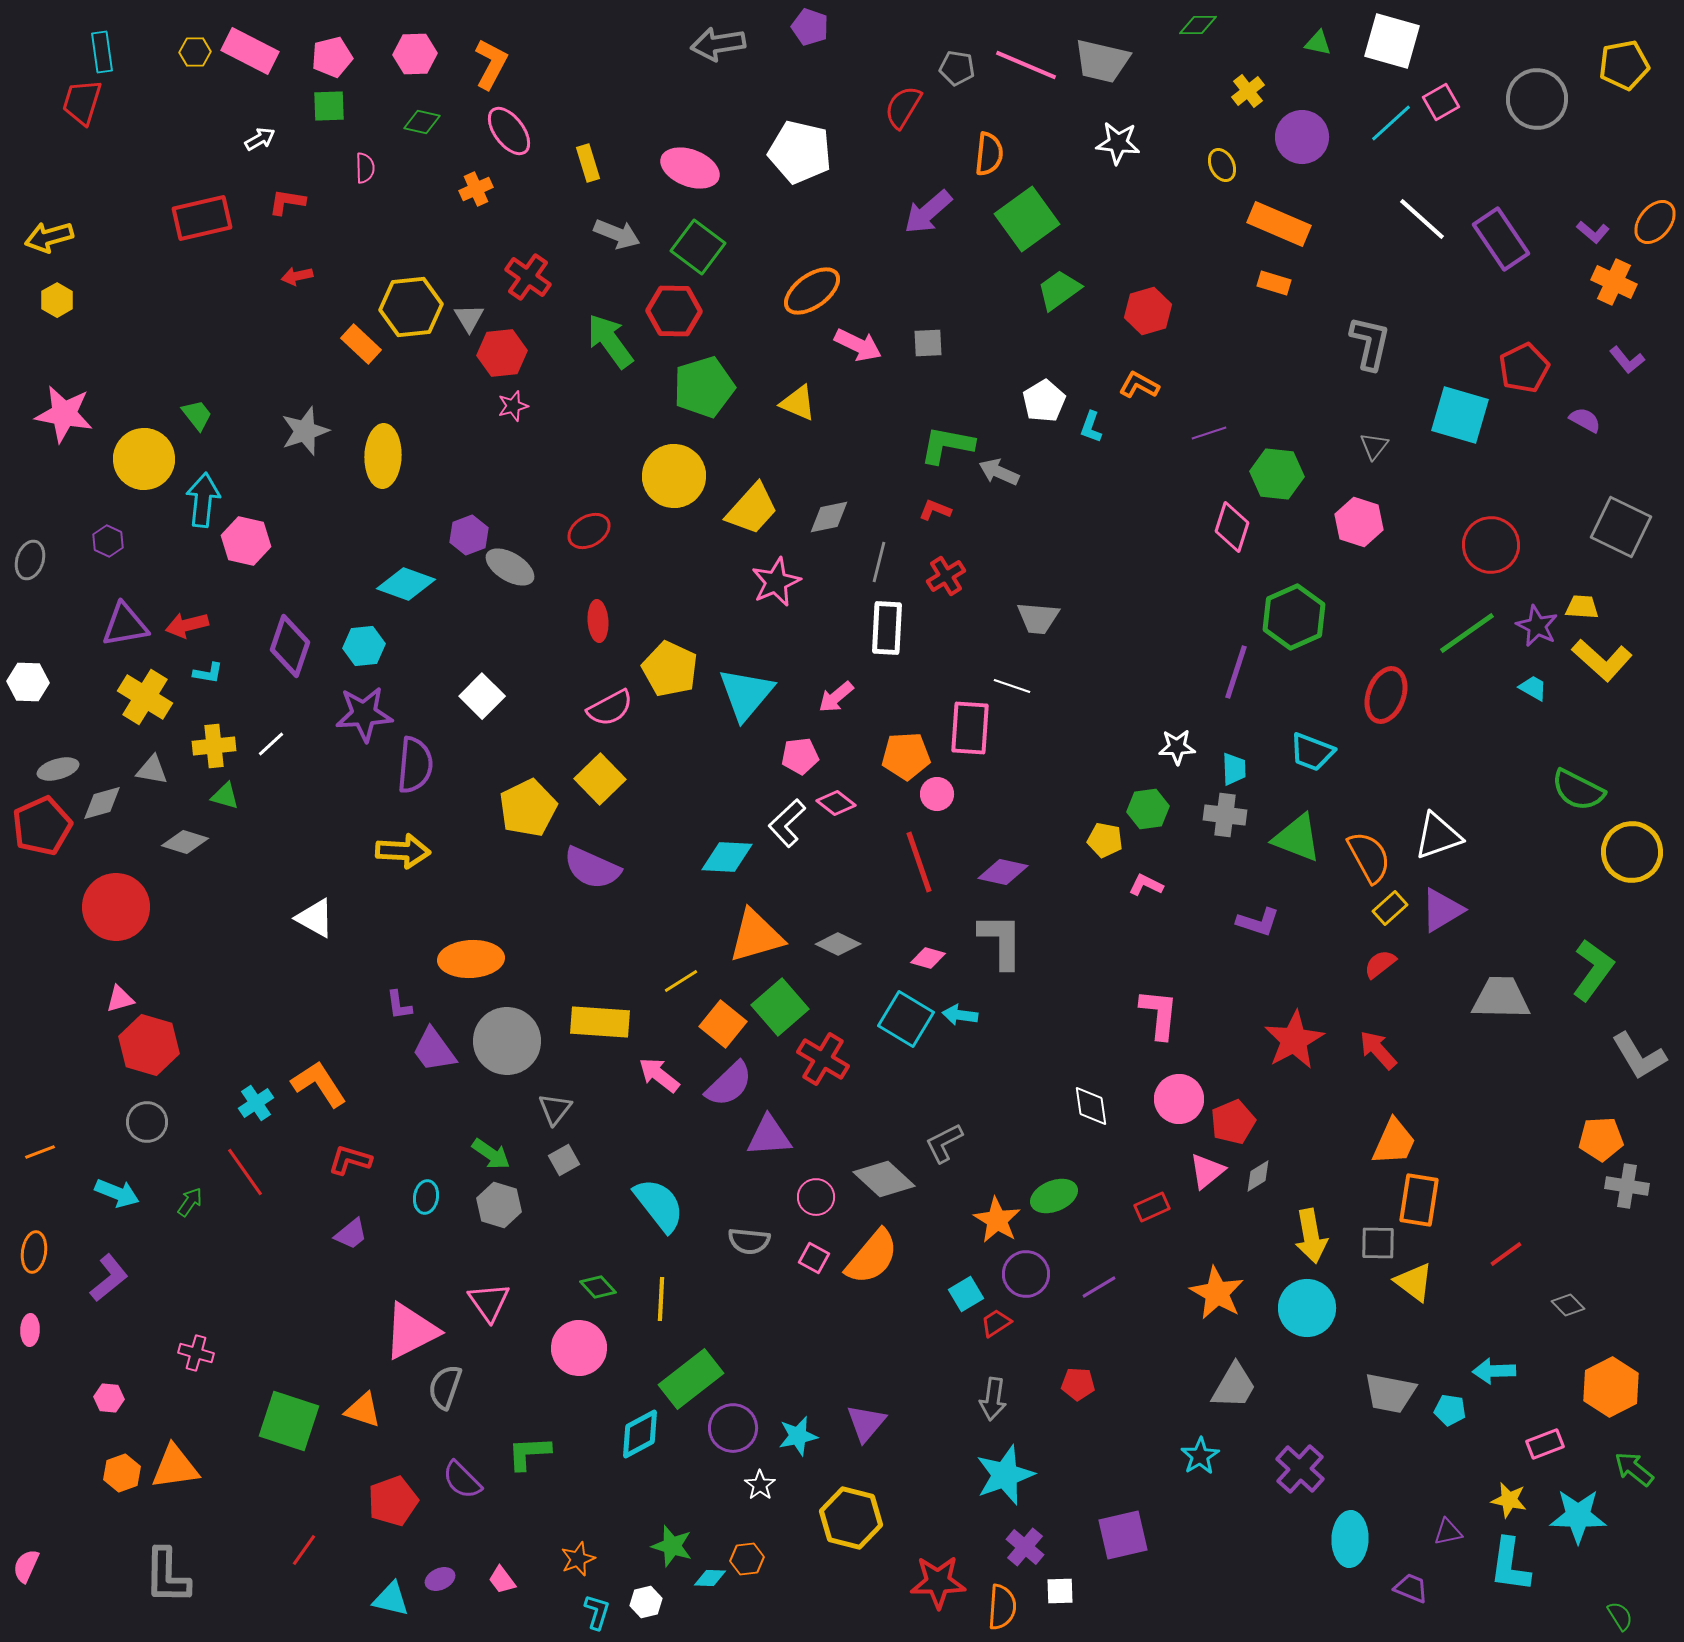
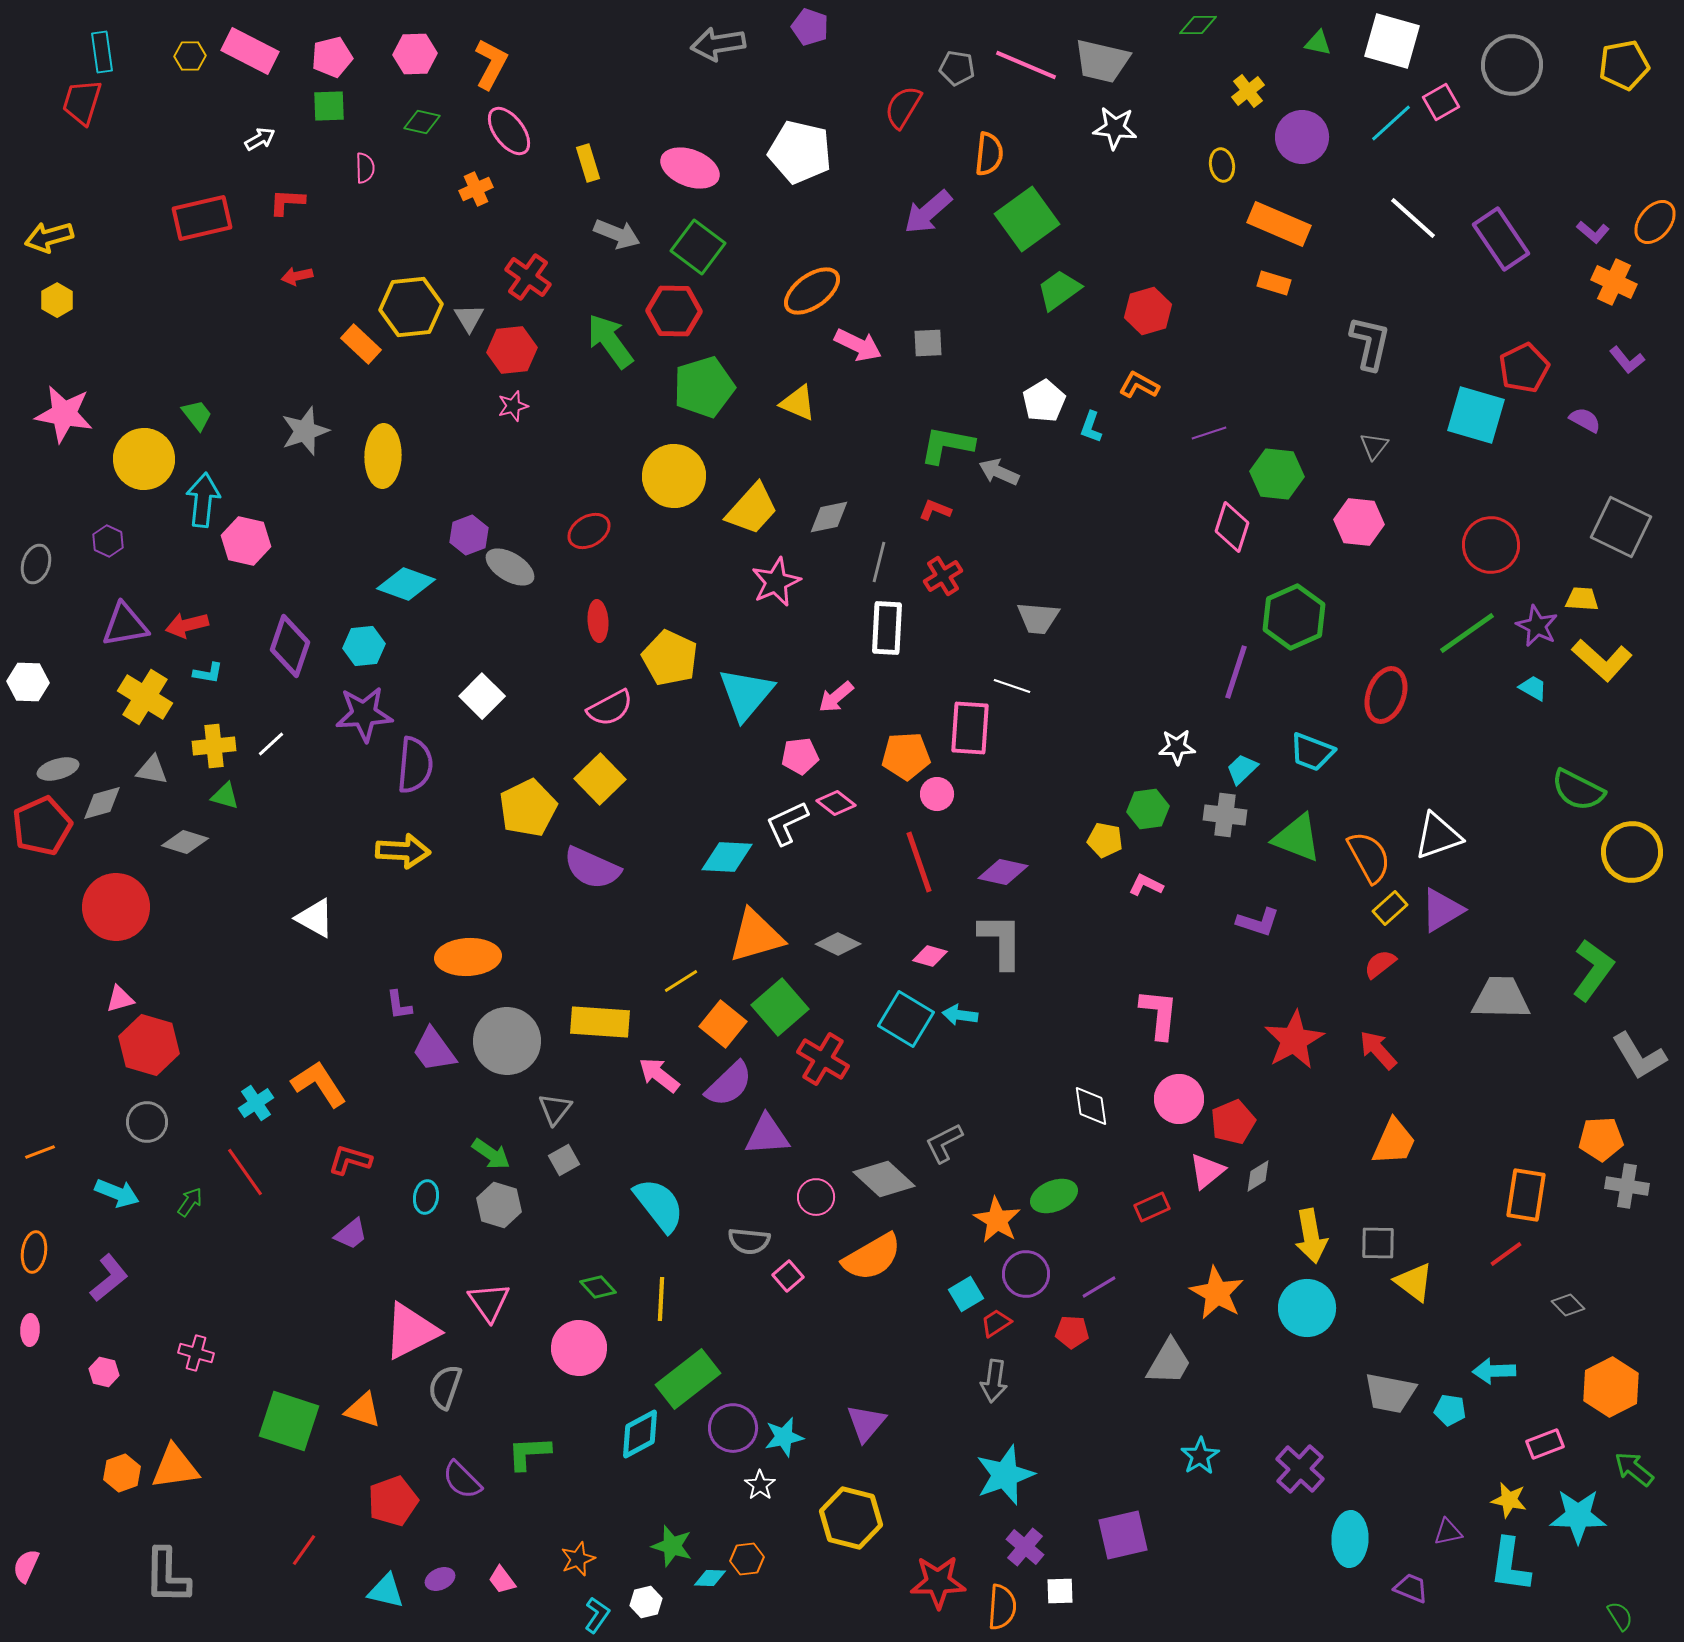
yellow hexagon at (195, 52): moved 5 px left, 4 px down
gray circle at (1537, 99): moved 25 px left, 34 px up
white star at (1118, 143): moved 3 px left, 15 px up
yellow ellipse at (1222, 165): rotated 16 degrees clockwise
red L-shape at (287, 202): rotated 6 degrees counterclockwise
white line at (1422, 219): moved 9 px left, 1 px up
red hexagon at (502, 353): moved 10 px right, 3 px up
cyan square at (1460, 415): moved 16 px right
pink hexagon at (1359, 522): rotated 12 degrees counterclockwise
gray ellipse at (30, 560): moved 6 px right, 4 px down
red cross at (946, 576): moved 3 px left
yellow trapezoid at (1582, 607): moved 8 px up
yellow pentagon at (670, 669): moved 11 px up
cyan trapezoid at (1234, 769): moved 8 px right; rotated 132 degrees counterclockwise
white L-shape at (787, 823): rotated 18 degrees clockwise
pink diamond at (928, 958): moved 2 px right, 2 px up
orange ellipse at (471, 959): moved 3 px left, 2 px up
purple triangle at (769, 1136): moved 2 px left, 1 px up
orange rectangle at (1419, 1200): moved 107 px right, 5 px up
orange semicircle at (872, 1257): rotated 20 degrees clockwise
pink square at (814, 1258): moved 26 px left, 18 px down; rotated 20 degrees clockwise
green rectangle at (691, 1379): moved 3 px left
red pentagon at (1078, 1384): moved 6 px left, 52 px up
gray trapezoid at (1234, 1386): moved 65 px left, 24 px up
pink hexagon at (109, 1398): moved 5 px left, 26 px up; rotated 8 degrees clockwise
gray arrow at (993, 1399): moved 1 px right, 18 px up
cyan star at (798, 1436): moved 14 px left, 1 px down
cyan triangle at (391, 1599): moved 5 px left, 8 px up
cyan L-shape at (597, 1612): moved 3 px down; rotated 18 degrees clockwise
